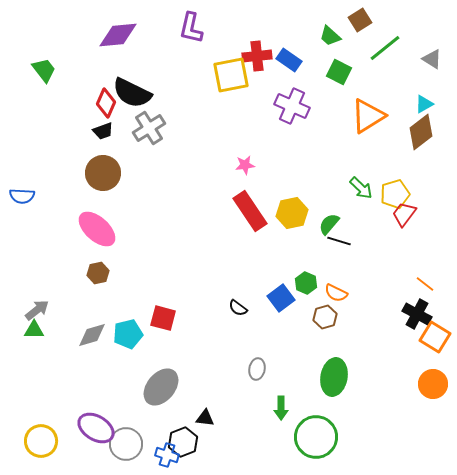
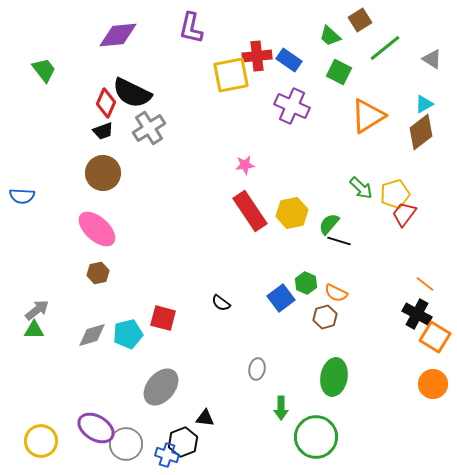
black semicircle at (238, 308): moved 17 px left, 5 px up
